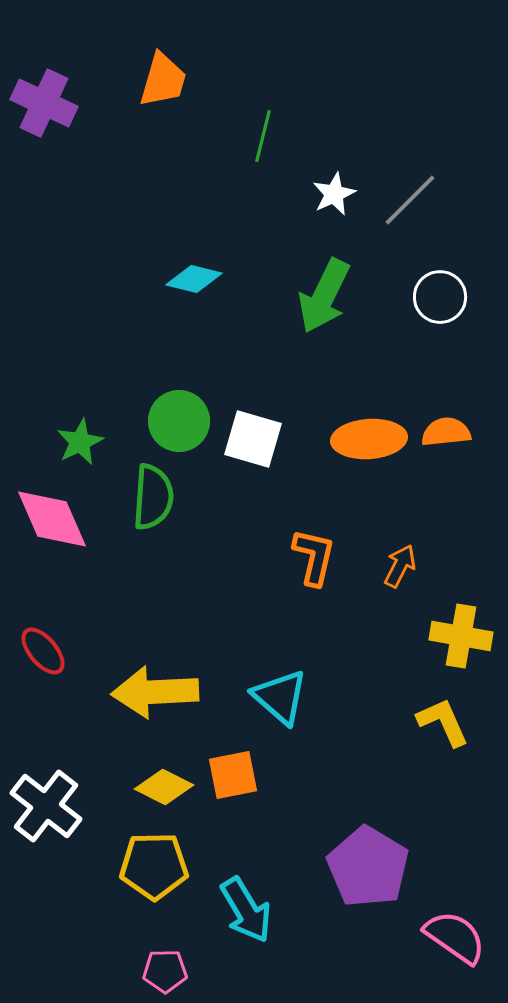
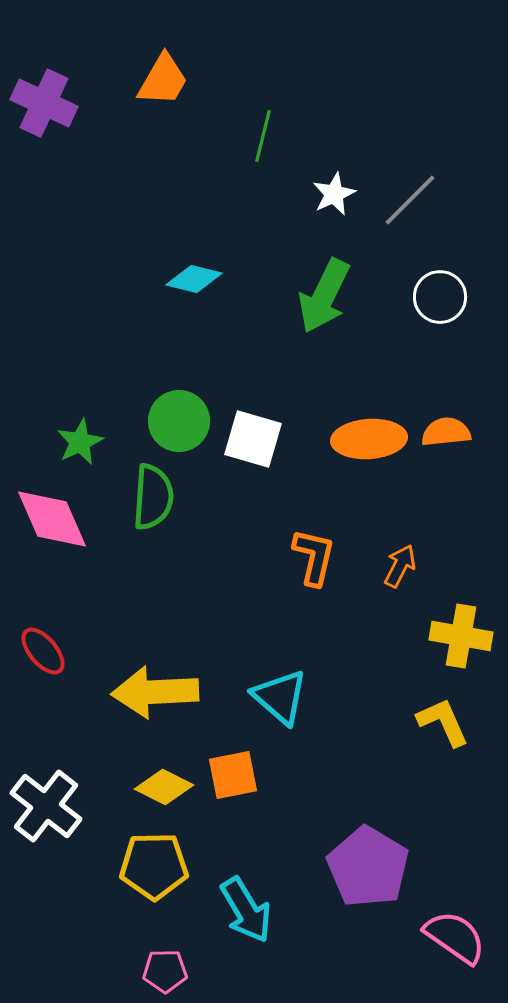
orange trapezoid: rotated 14 degrees clockwise
